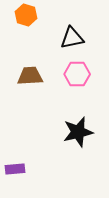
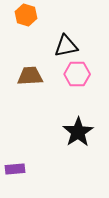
black triangle: moved 6 px left, 8 px down
black star: rotated 20 degrees counterclockwise
